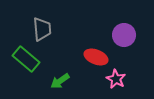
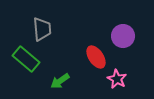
purple circle: moved 1 px left, 1 px down
red ellipse: rotated 35 degrees clockwise
pink star: moved 1 px right
